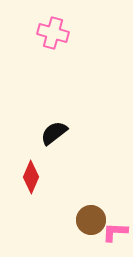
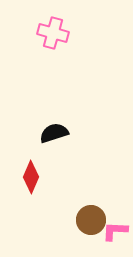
black semicircle: rotated 20 degrees clockwise
pink L-shape: moved 1 px up
